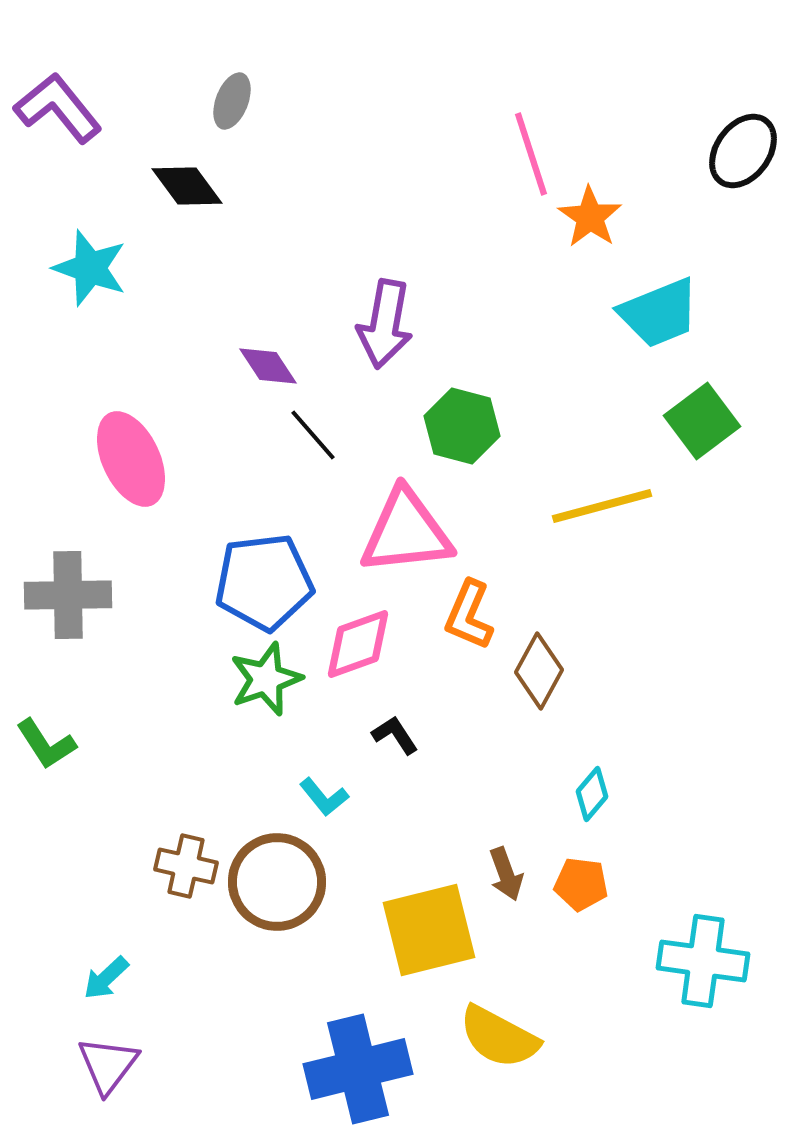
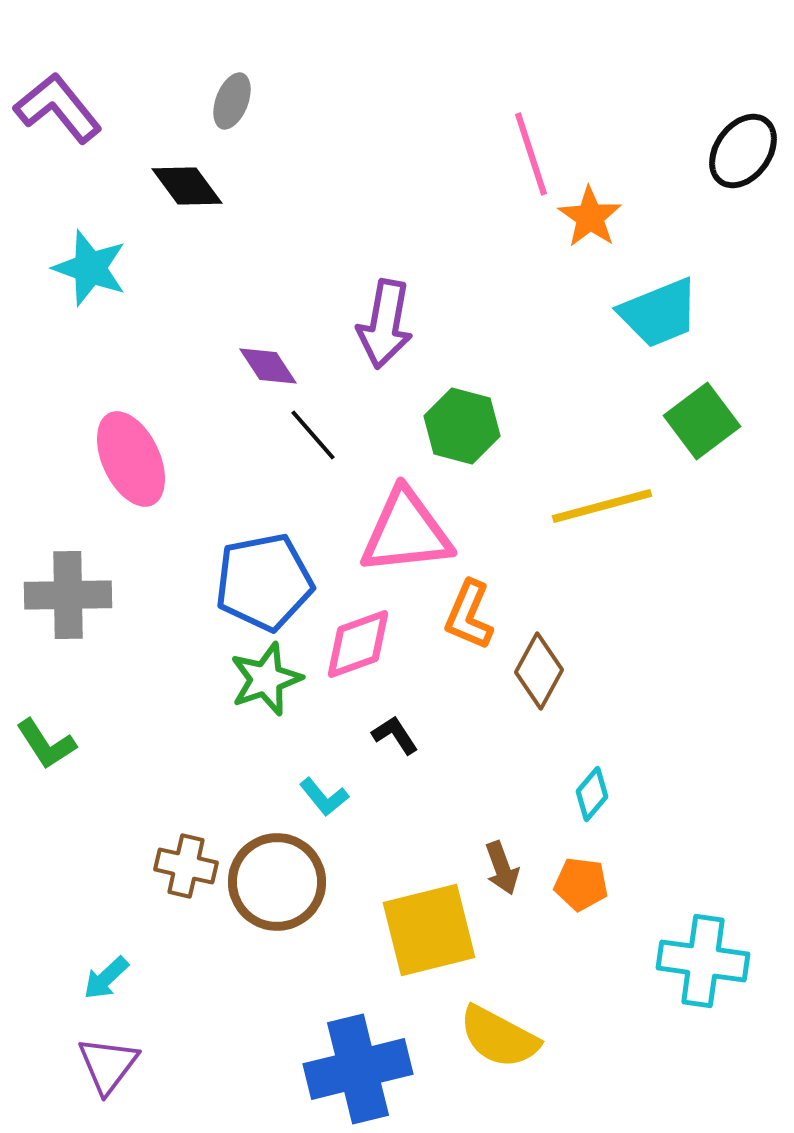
blue pentagon: rotated 4 degrees counterclockwise
brown arrow: moved 4 px left, 6 px up
